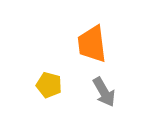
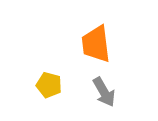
orange trapezoid: moved 4 px right
